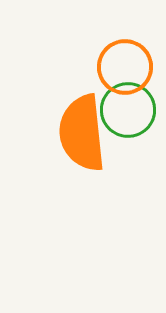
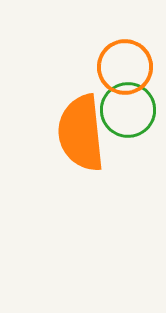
orange semicircle: moved 1 px left
